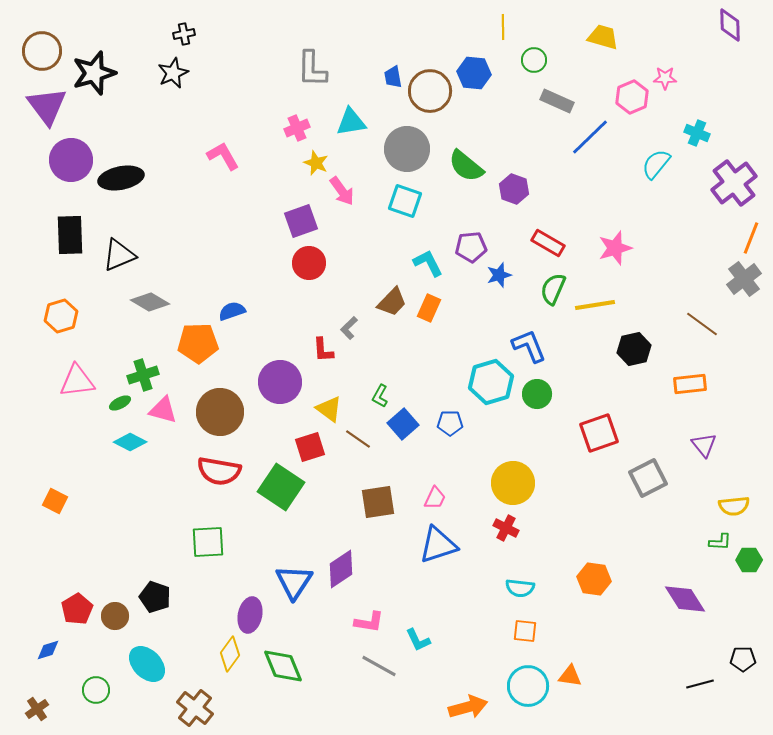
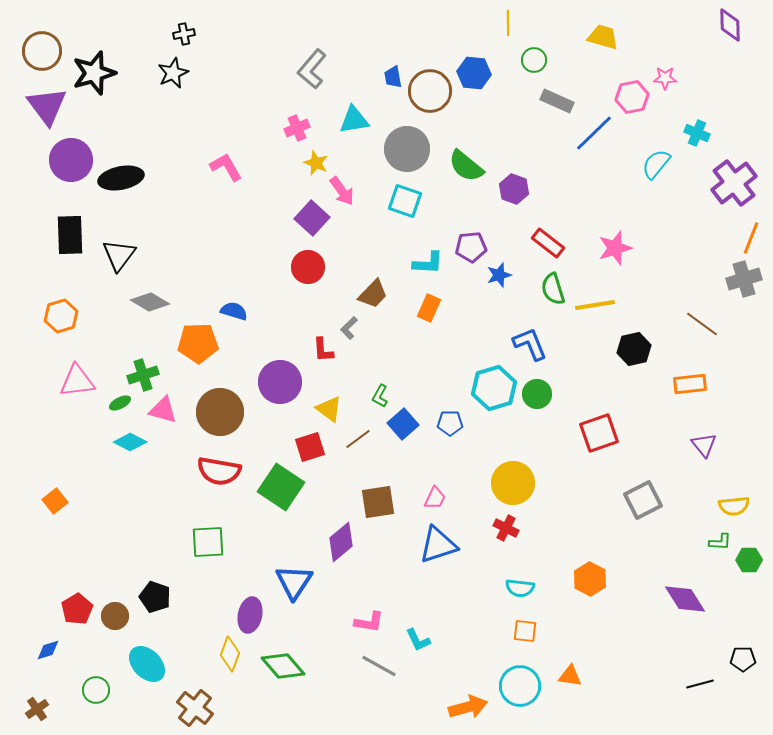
yellow line at (503, 27): moved 5 px right, 4 px up
gray L-shape at (312, 69): rotated 39 degrees clockwise
pink hexagon at (632, 97): rotated 12 degrees clockwise
cyan triangle at (351, 122): moved 3 px right, 2 px up
blue line at (590, 137): moved 4 px right, 4 px up
pink L-shape at (223, 156): moved 3 px right, 11 px down
purple square at (301, 221): moved 11 px right, 3 px up; rotated 28 degrees counterclockwise
red rectangle at (548, 243): rotated 8 degrees clockwise
black triangle at (119, 255): rotated 30 degrees counterclockwise
red circle at (309, 263): moved 1 px left, 4 px down
cyan L-shape at (428, 263): rotated 120 degrees clockwise
gray cross at (744, 279): rotated 20 degrees clockwise
green semicircle at (553, 289): rotated 40 degrees counterclockwise
brown trapezoid at (392, 302): moved 19 px left, 8 px up
blue semicircle at (232, 311): moved 2 px right; rotated 36 degrees clockwise
blue L-shape at (529, 346): moved 1 px right, 2 px up
cyan hexagon at (491, 382): moved 3 px right, 6 px down
brown line at (358, 439): rotated 72 degrees counterclockwise
gray square at (648, 478): moved 5 px left, 22 px down
orange square at (55, 501): rotated 25 degrees clockwise
purple diamond at (341, 569): moved 27 px up; rotated 6 degrees counterclockwise
orange hexagon at (594, 579): moved 4 px left; rotated 20 degrees clockwise
yellow diamond at (230, 654): rotated 16 degrees counterclockwise
green diamond at (283, 666): rotated 18 degrees counterclockwise
cyan circle at (528, 686): moved 8 px left
